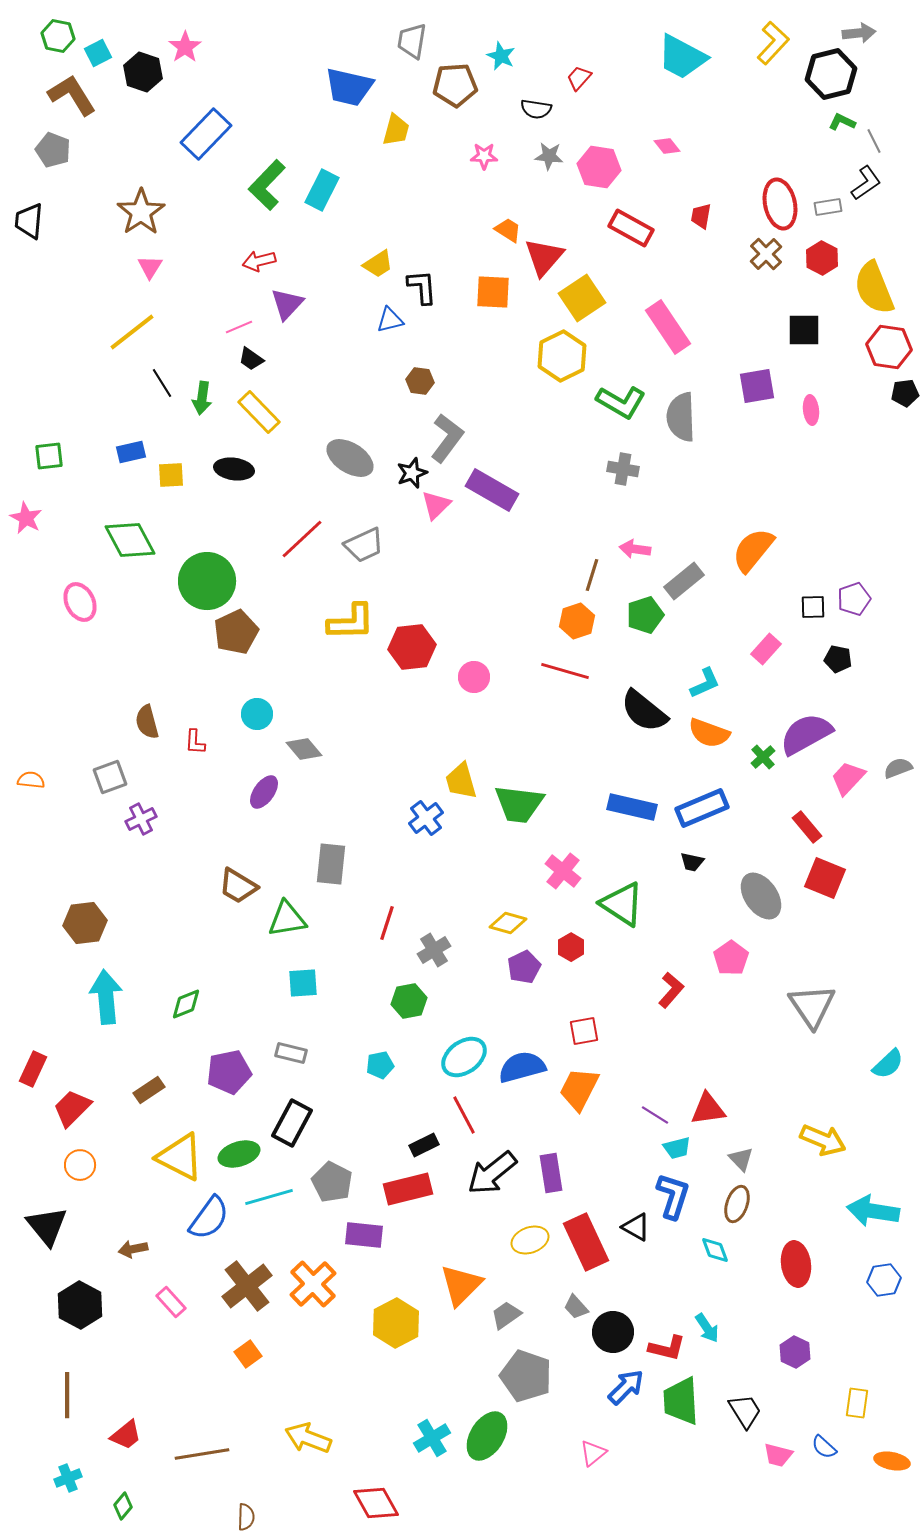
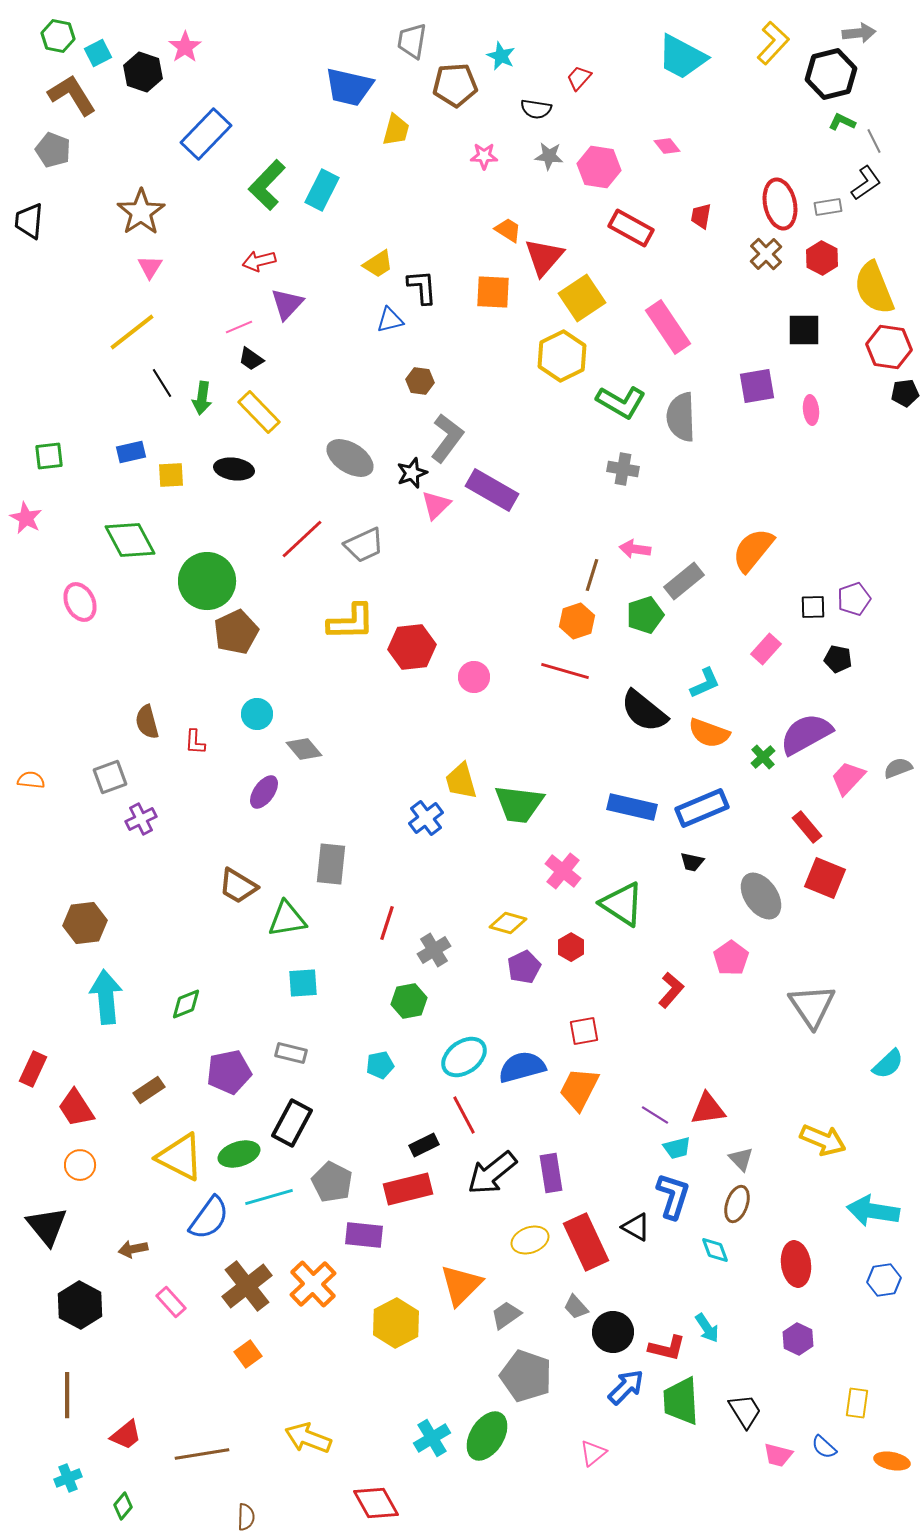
red trapezoid at (72, 1108): moved 4 px right; rotated 78 degrees counterclockwise
purple hexagon at (795, 1352): moved 3 px right, 13 px up
